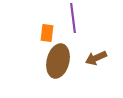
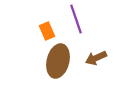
purple line: moved 3 px right, 1 px down; rotated 12 degrees counterclockwise
orange rectangle: moved 2 px up; rotated 30 degrees counterclockwise
